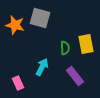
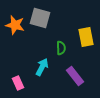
yellow rectangle: moved 7 px up
green semicircle: moved 4 px left
